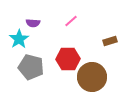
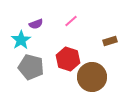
purple semicircle: moved 3 px right, 1 px down; rotated 24 degrees counterclockwise
cyan star: moved 2 px right, 1 px down
red hexagon: rotated 20 degrees clockwise
